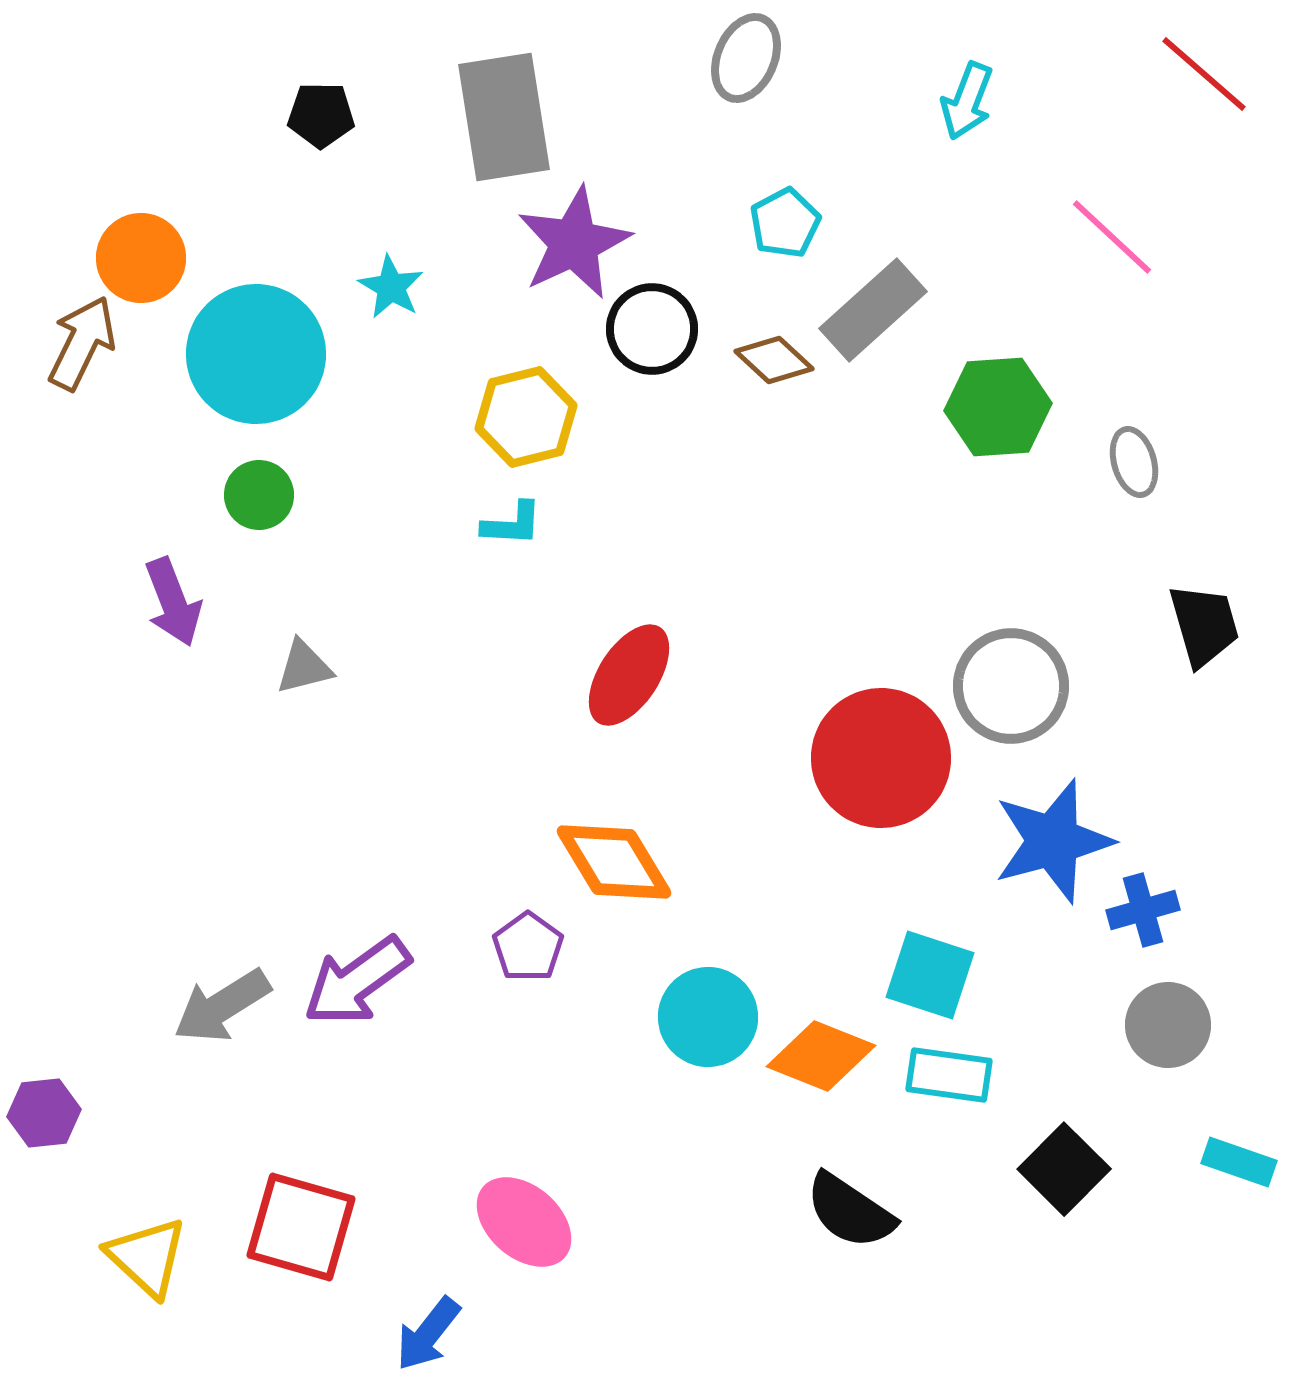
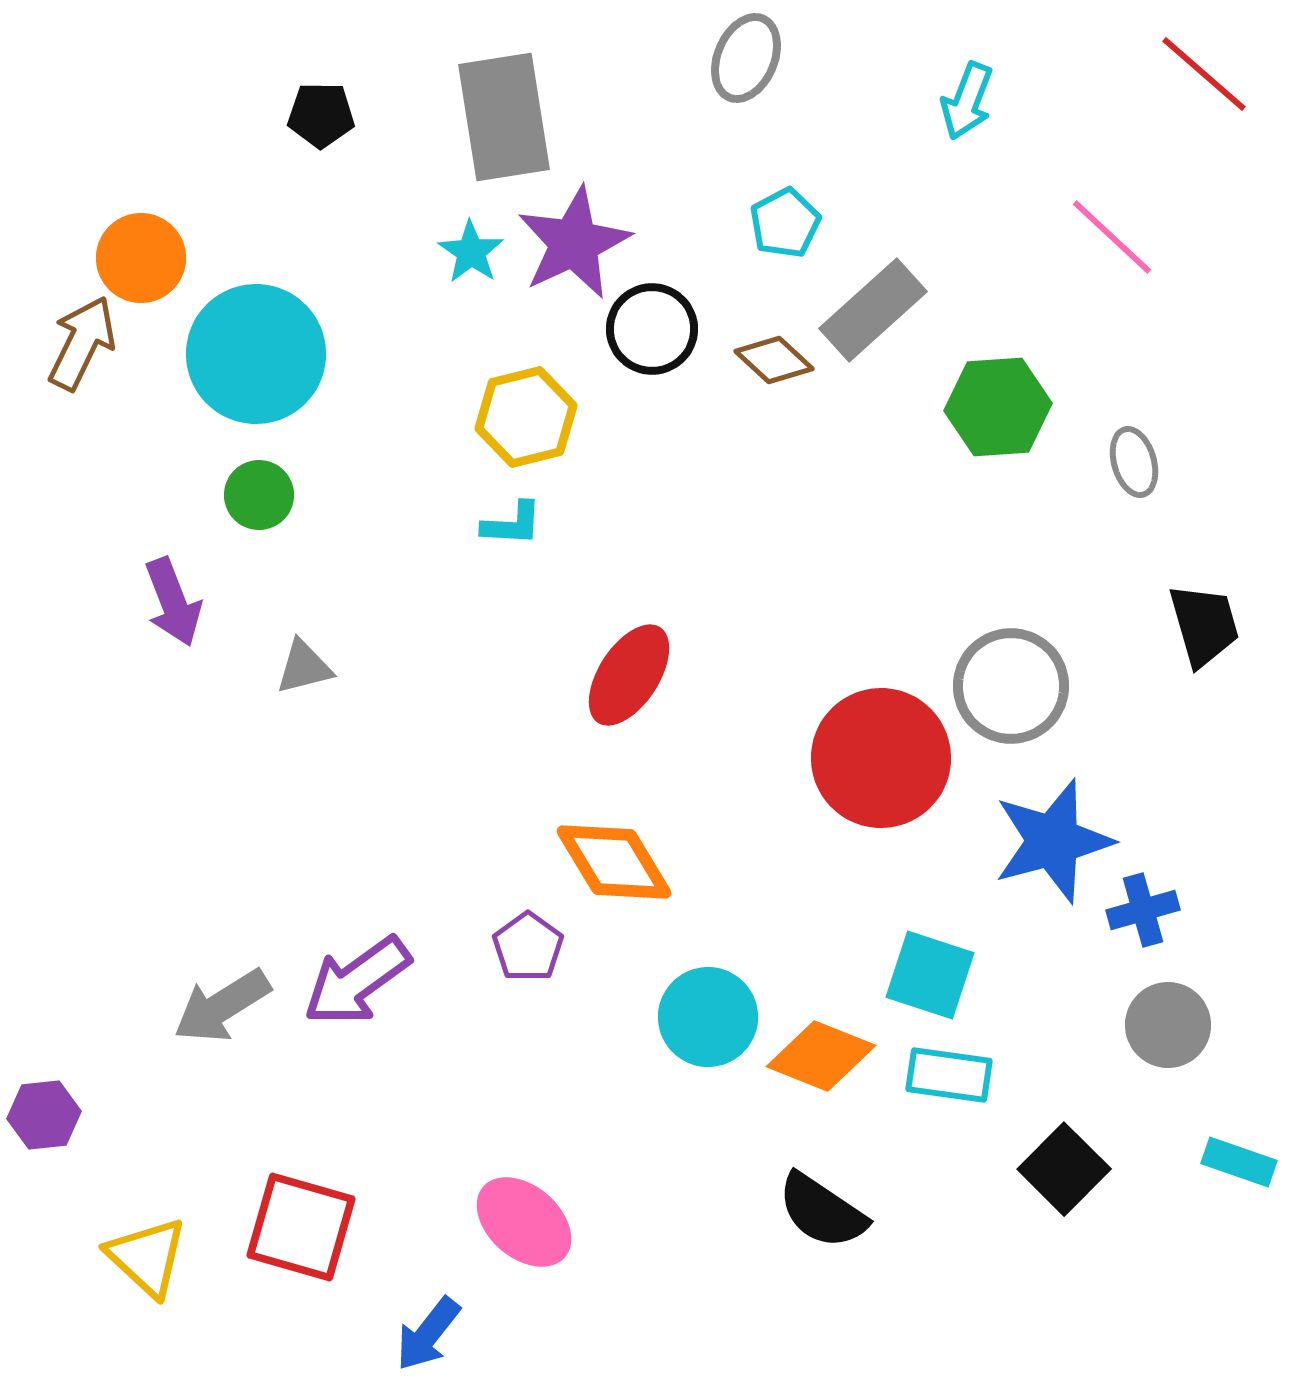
cyan star at (391, 287): moved 80 px right, 35 px up; rotated 4 degrees clockwise
purple hexagon at (44, 1113): moved 2 px down
black semicircle at (850, 1211): moved 28 px left
